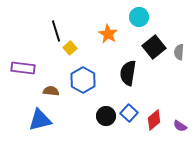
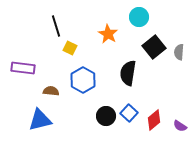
black line: moved 5 px up
yellow square: rotated 24 degrees counterclockwise
